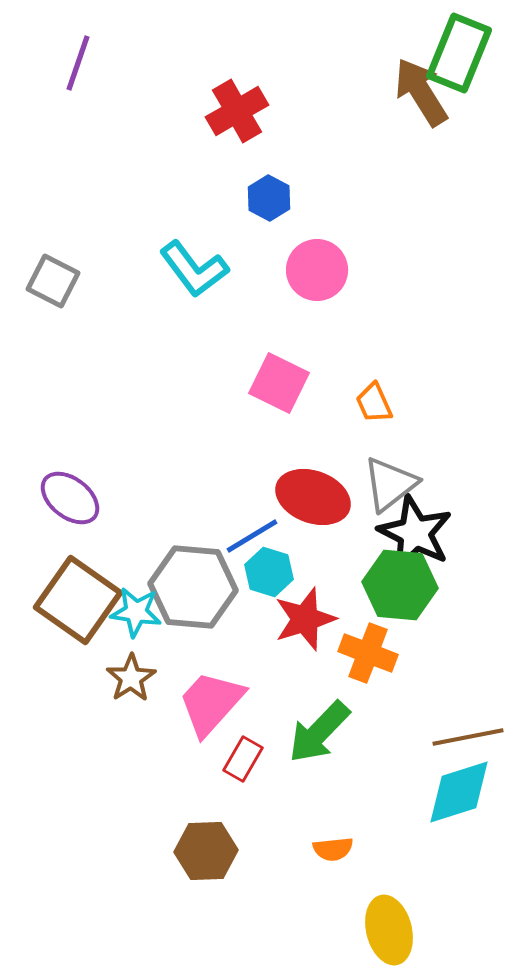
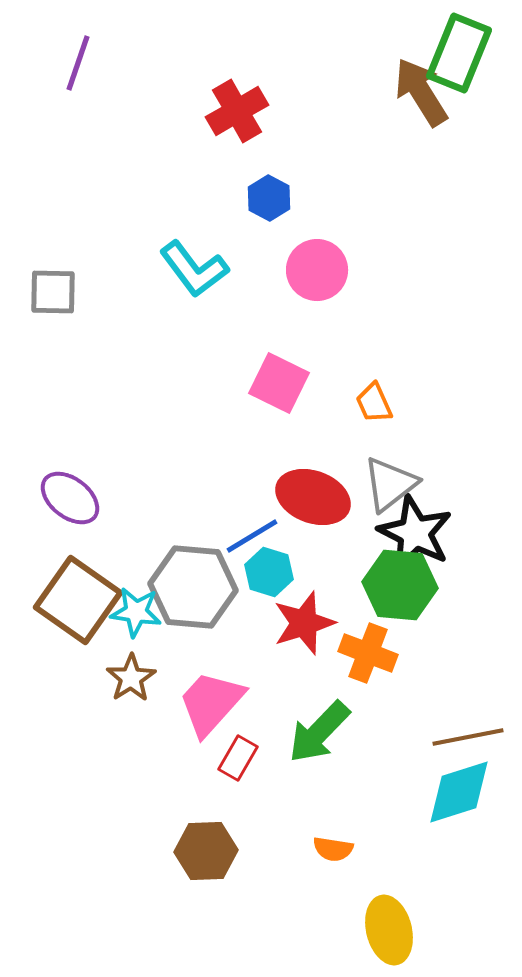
gray square: moved 11 px down; rotated 26 degrees counterclockwise
red star: moved 1 px left, 4 px down
red rectangle: moved 5 px left, 1 px up
orange semicircle: rotated 15 degrees clockwise
